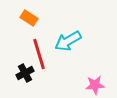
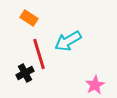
pink star: rotated 24 degrees counterclockwise
